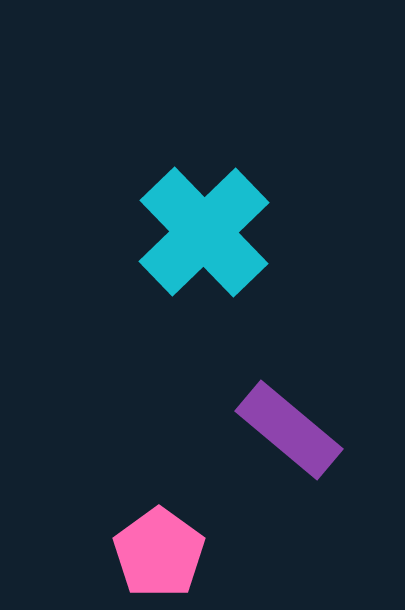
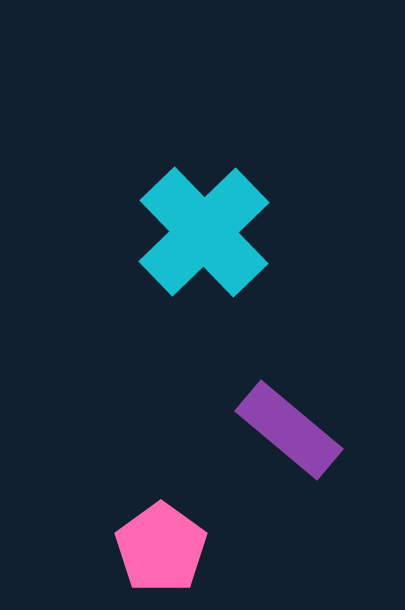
pink pentagon: moved 2 px right, 5 px up
